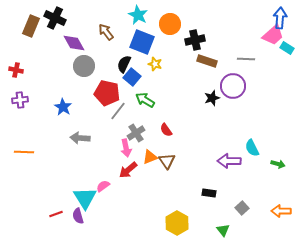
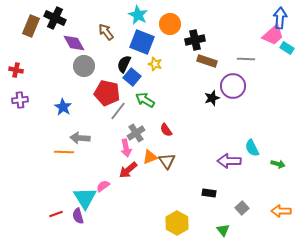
orange line at (24, 152): moved 40 px right
